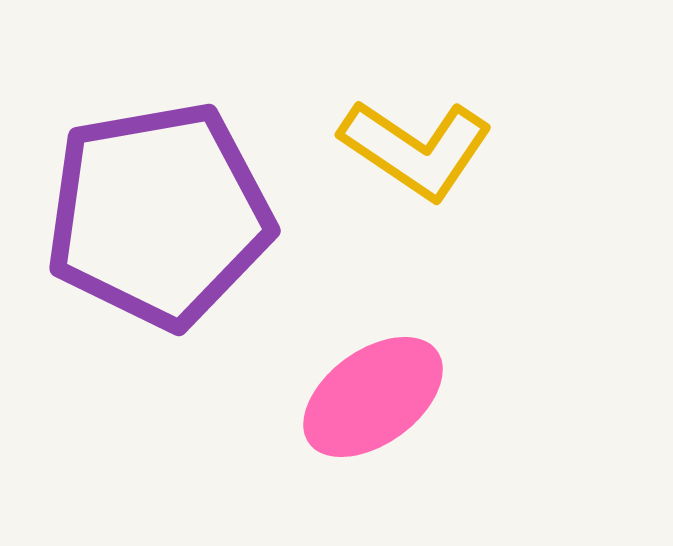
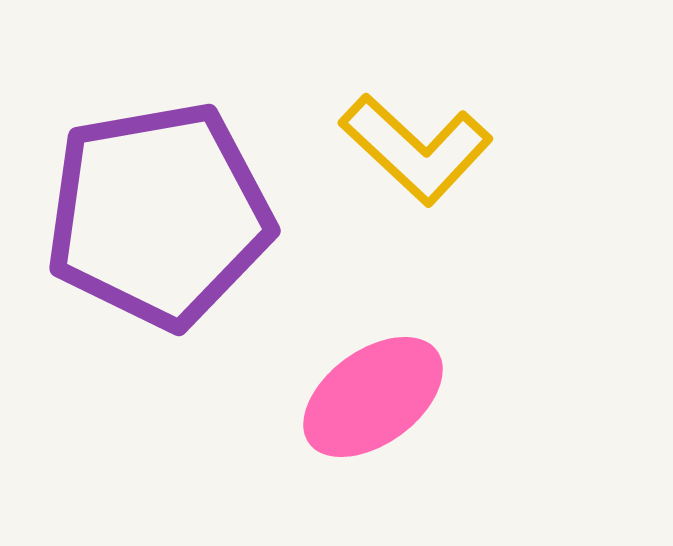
yellow L-shape: rotated 9 degrees clockwise
